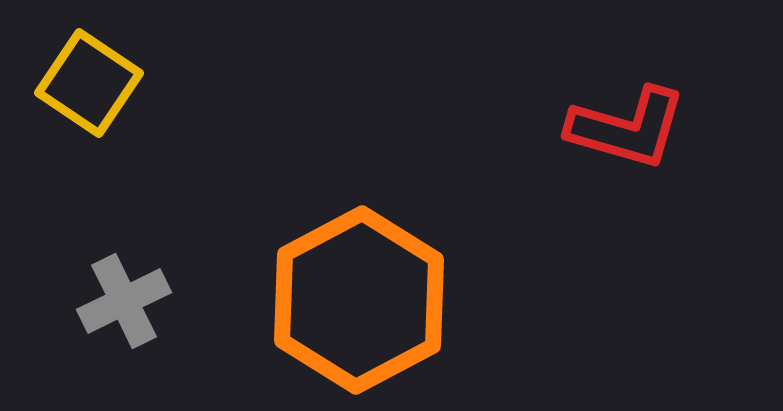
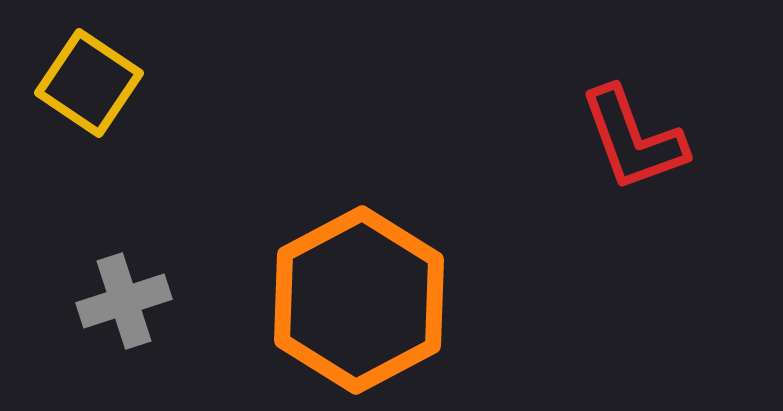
red L-shape: moved 6 px right, 11 px down; rotated 54 degrees clockwise
gray cross: rotated 8 degrees clockwise
